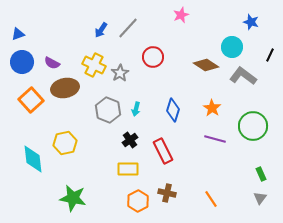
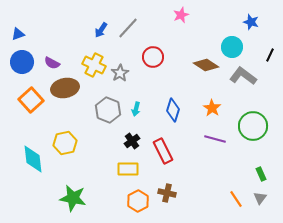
black cross: moved 2 px right, 1 px down
orange line: moved 25 px right
